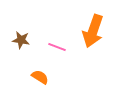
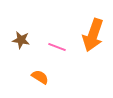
orange arrow: moved 4 px down
